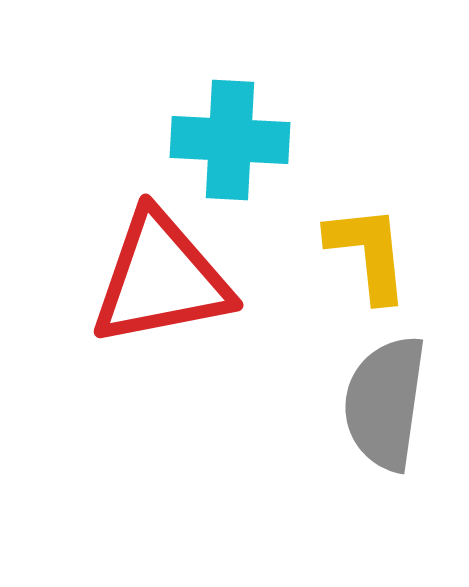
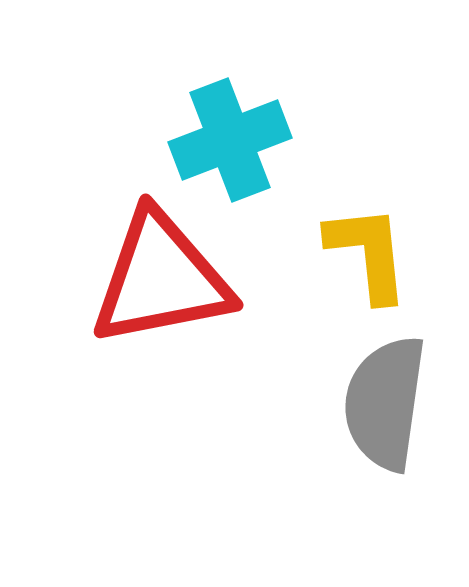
cyan cross: rotated 24 degrees counterclockwise
